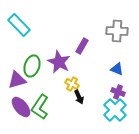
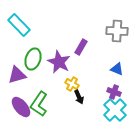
purple rectangle: moved 1 px left, 1 px down
green ellipse: moved 1 px right, 7 px up
purple triangle: moved 5 px up
purple cross: moved 4 px left
green L-shape: moved 1 px left, 3 px up
